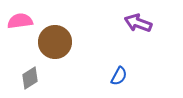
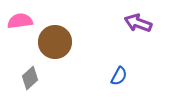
gray diamond: rotated 10 degrees counterclockwise
